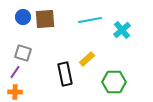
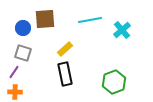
blue circle: moved 11 px down
yellow rectangle: moved 22 px left, 10 px up
purple line: moved 1 px left
green hexagon: rotated 20 degrees counterclockwise
